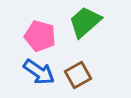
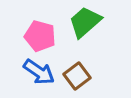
brown square: moved 1 px left, 1 px down; rotated 8 degrees counterclockwise
